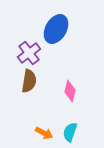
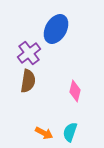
brown semicircle: moved 1 px left
pink diamond: moved 5 px right
